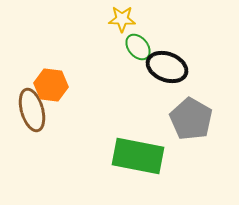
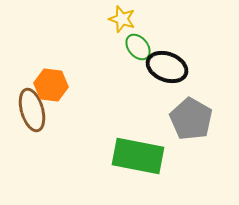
yellow star: rotated 16 degrees clockwise
